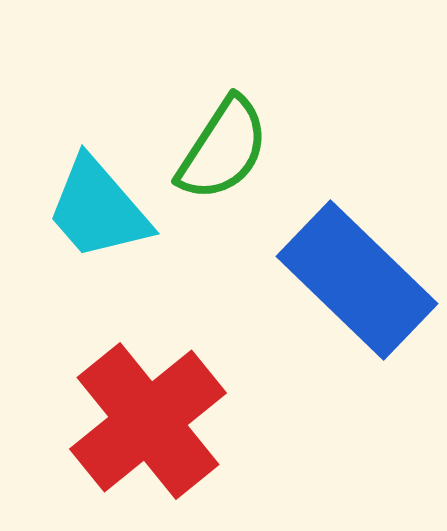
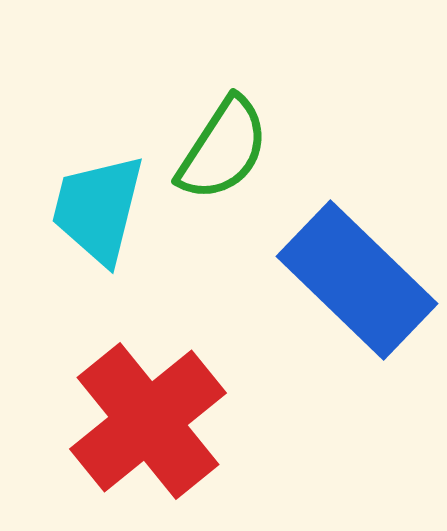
cyan trapezoid: rotated 55 degrees clockwise
